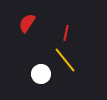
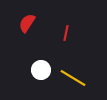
yellow line: moved 8 px right, 18 px down; rotated 20 degrees counterclockwise
white circle: moved 4 px up
